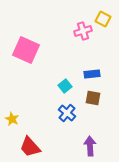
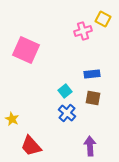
cyan square: moved 5 px down
red trapezoid: moved 1 px right, 1 px up
